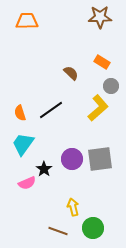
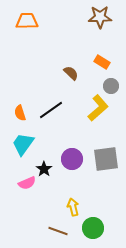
gray square: moved 6 px right
